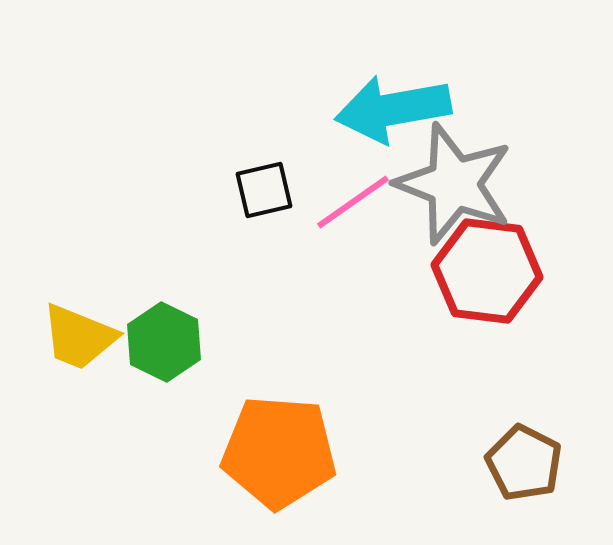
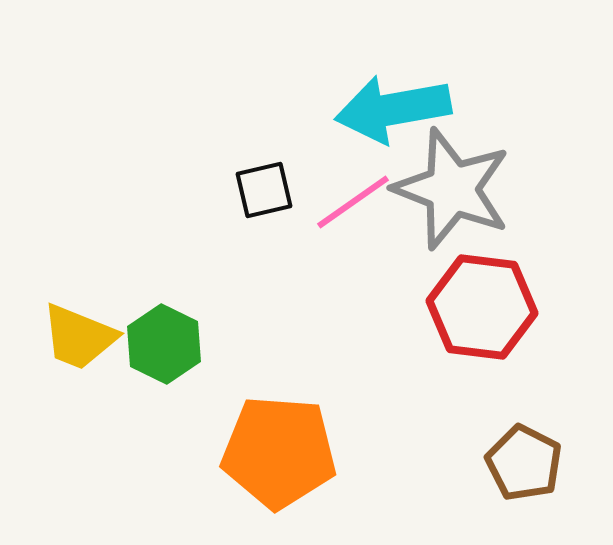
gray star: moved 2 px left, 5 px down
red hexagon: moved 5 px left, 36 px down
green hexagon: moved 2 px down
